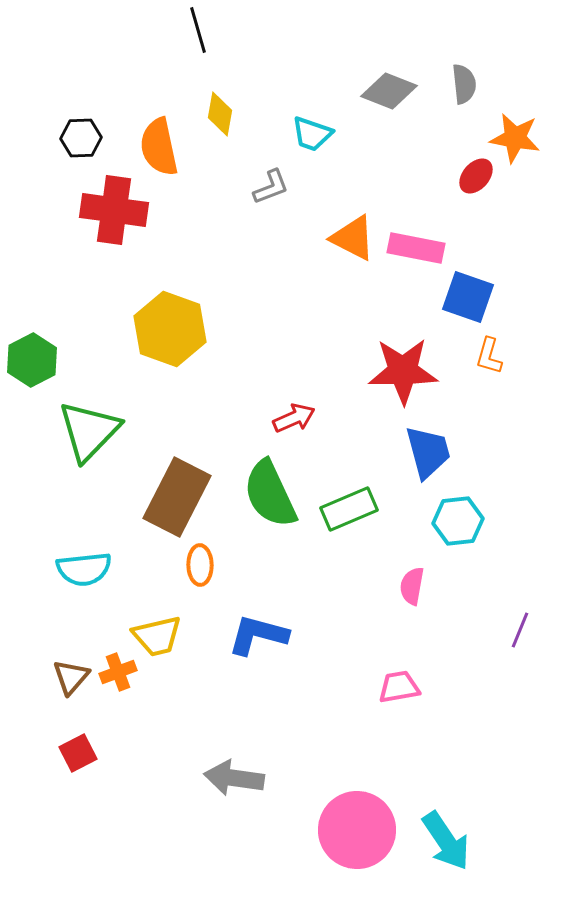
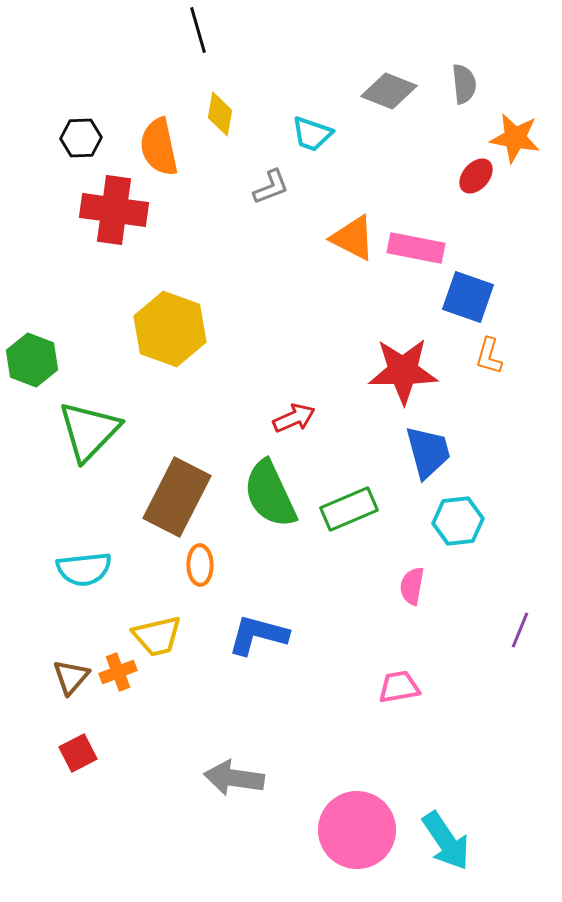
green hexagon: rotated 12 degrees counterclockwise
